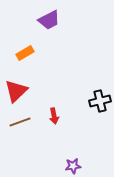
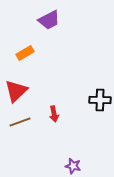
black cross: moved 1 px up; rotated 15 degrees clockwise
red arrow: moved 2 px up
purple star: rotated 21 degrees clockwise
